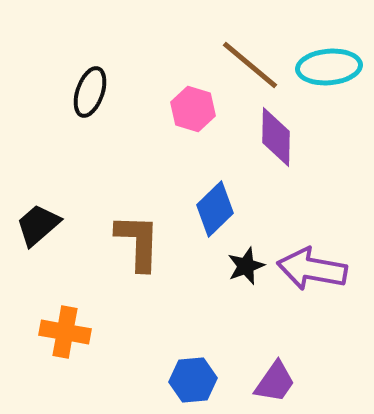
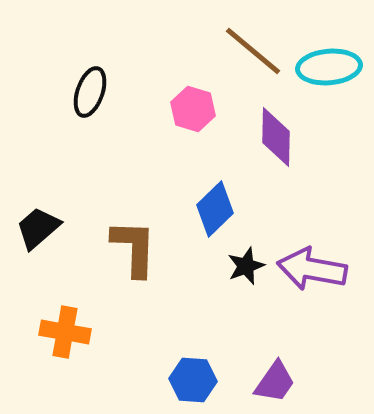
brown line: moved 3 px right, 14 px up
black trapezoid: moved 3 px down
brown L-shape: moved 4 px left, 6 px down
blue hexagon: rotated 9 degrees clockwise
